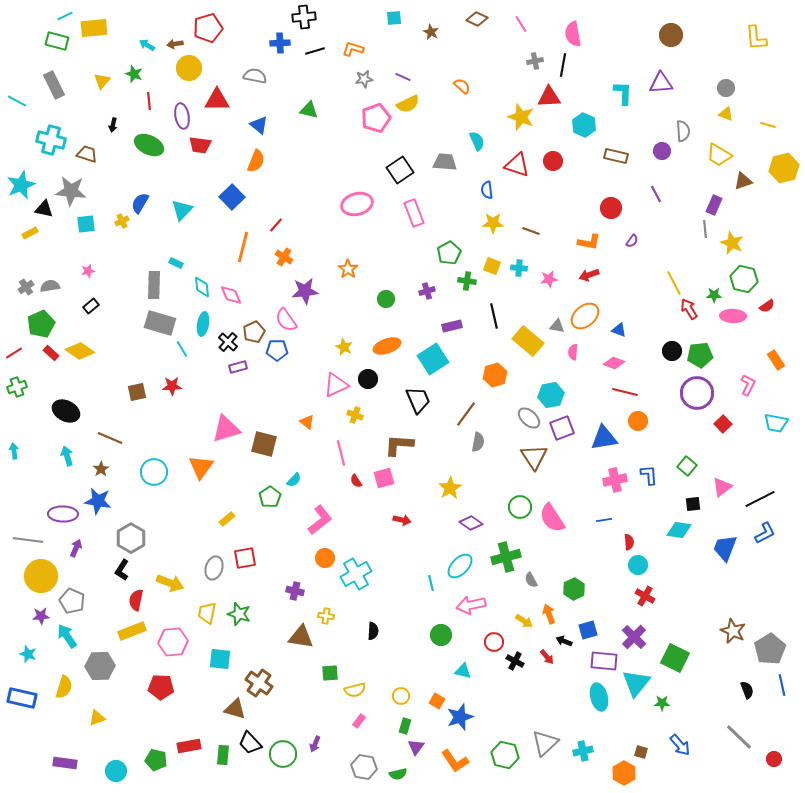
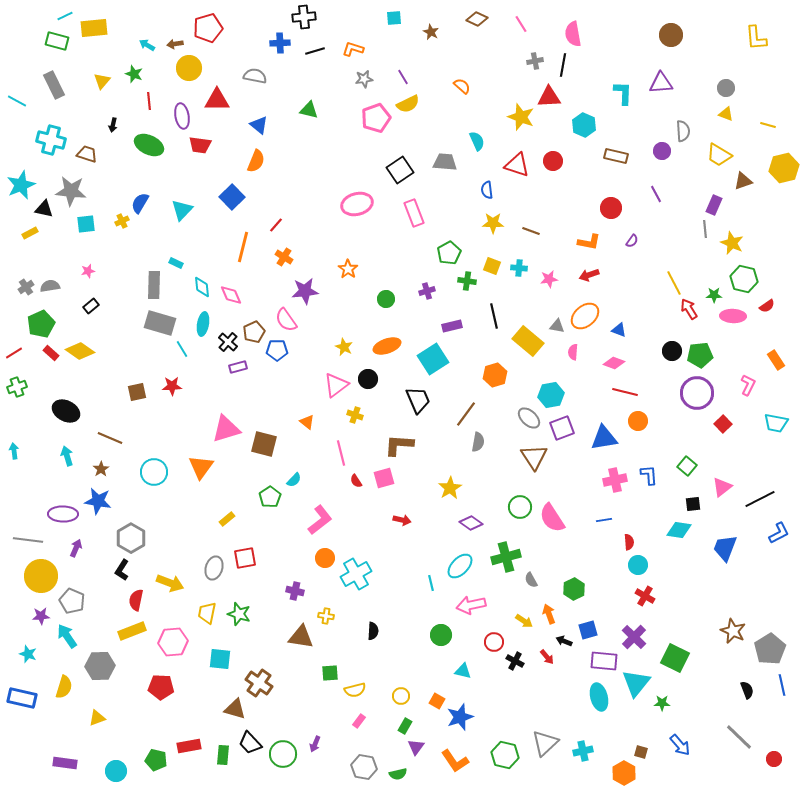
purple line at (403, 77): rotated 35 degrees clockwise
pink triangle at (336, 385): rotated 12 degrees counterclockwise
blue L-shape at (765, 533): moved 14 px right
green rectangle at (405, 726): rotated 14 degrees clockwise
